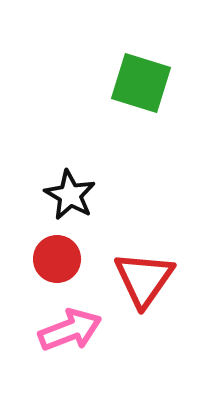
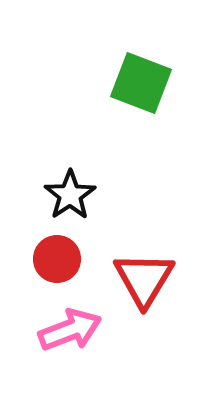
green square: rotated 4 degrees clockwise
black star: rotated 9 degrees clockwise
red triangle: rotated 4 degrees counterclockwise
